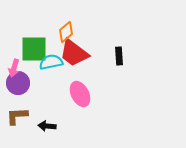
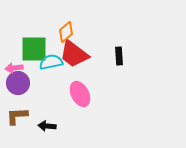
red trapezoid: moved 1 px down
pink arrow: rotated 66 degrees clockwise
